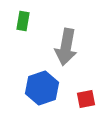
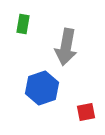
green rectangle: moved 3 px down
red square: moved 13 px down
